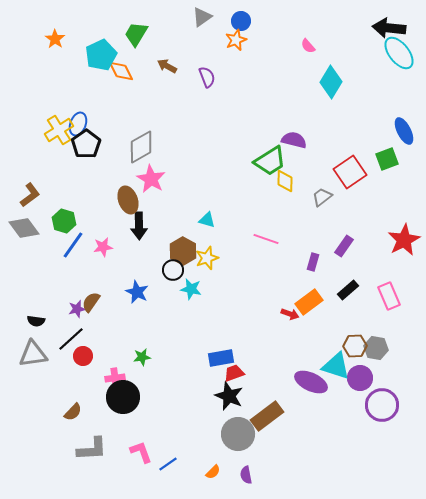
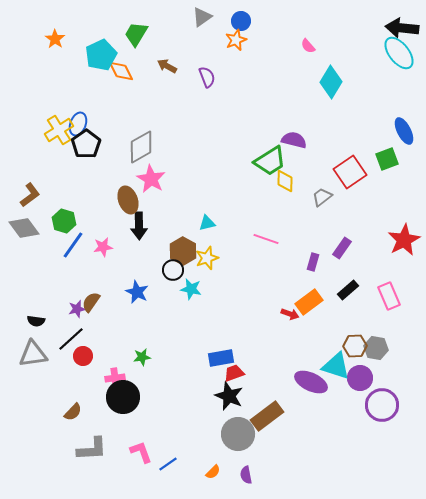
black arrow at (389, 28): moved 13 px right
cyan triangle at (207, 220): moved 3 px down; rotated 30 degrees counterclockwise
purple rectangle at (344, 246): moved 2 px left, 2 px down
